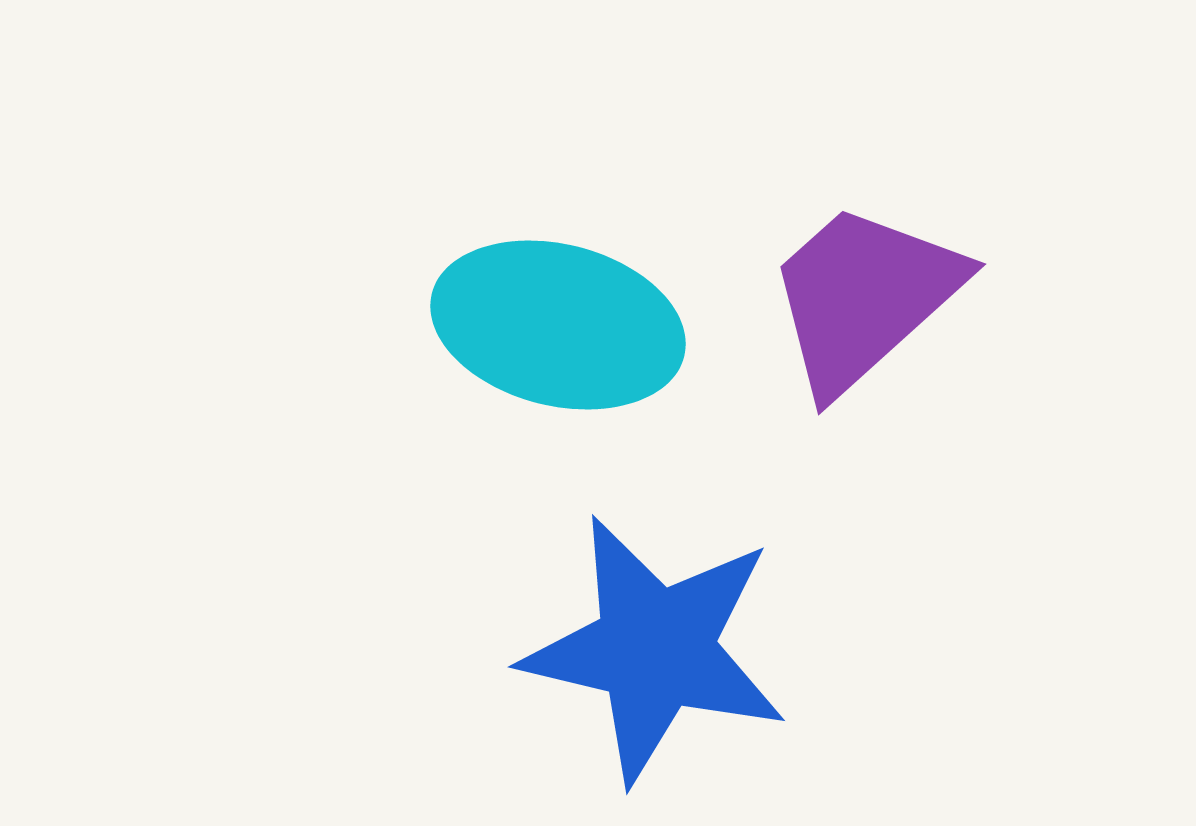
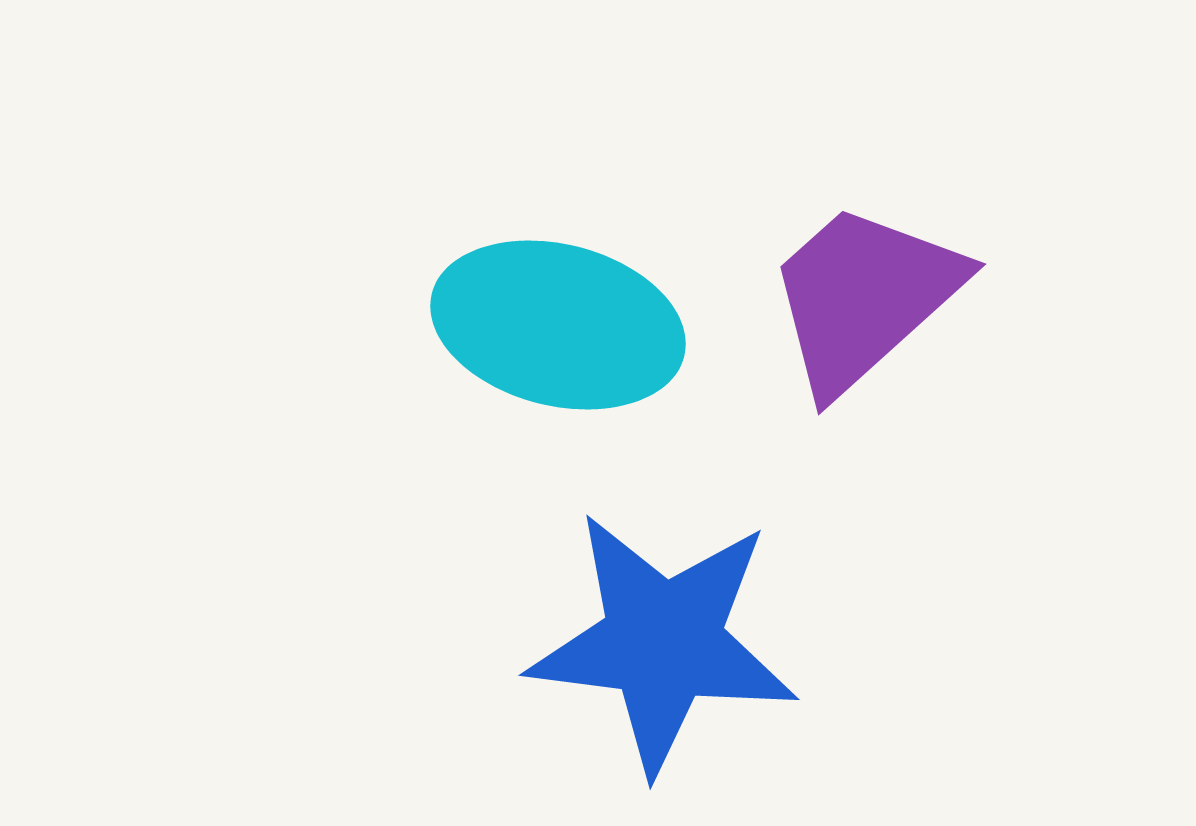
blue star: moved 8 px right, 7 px up; rotated 6 degrees counterclockwise
